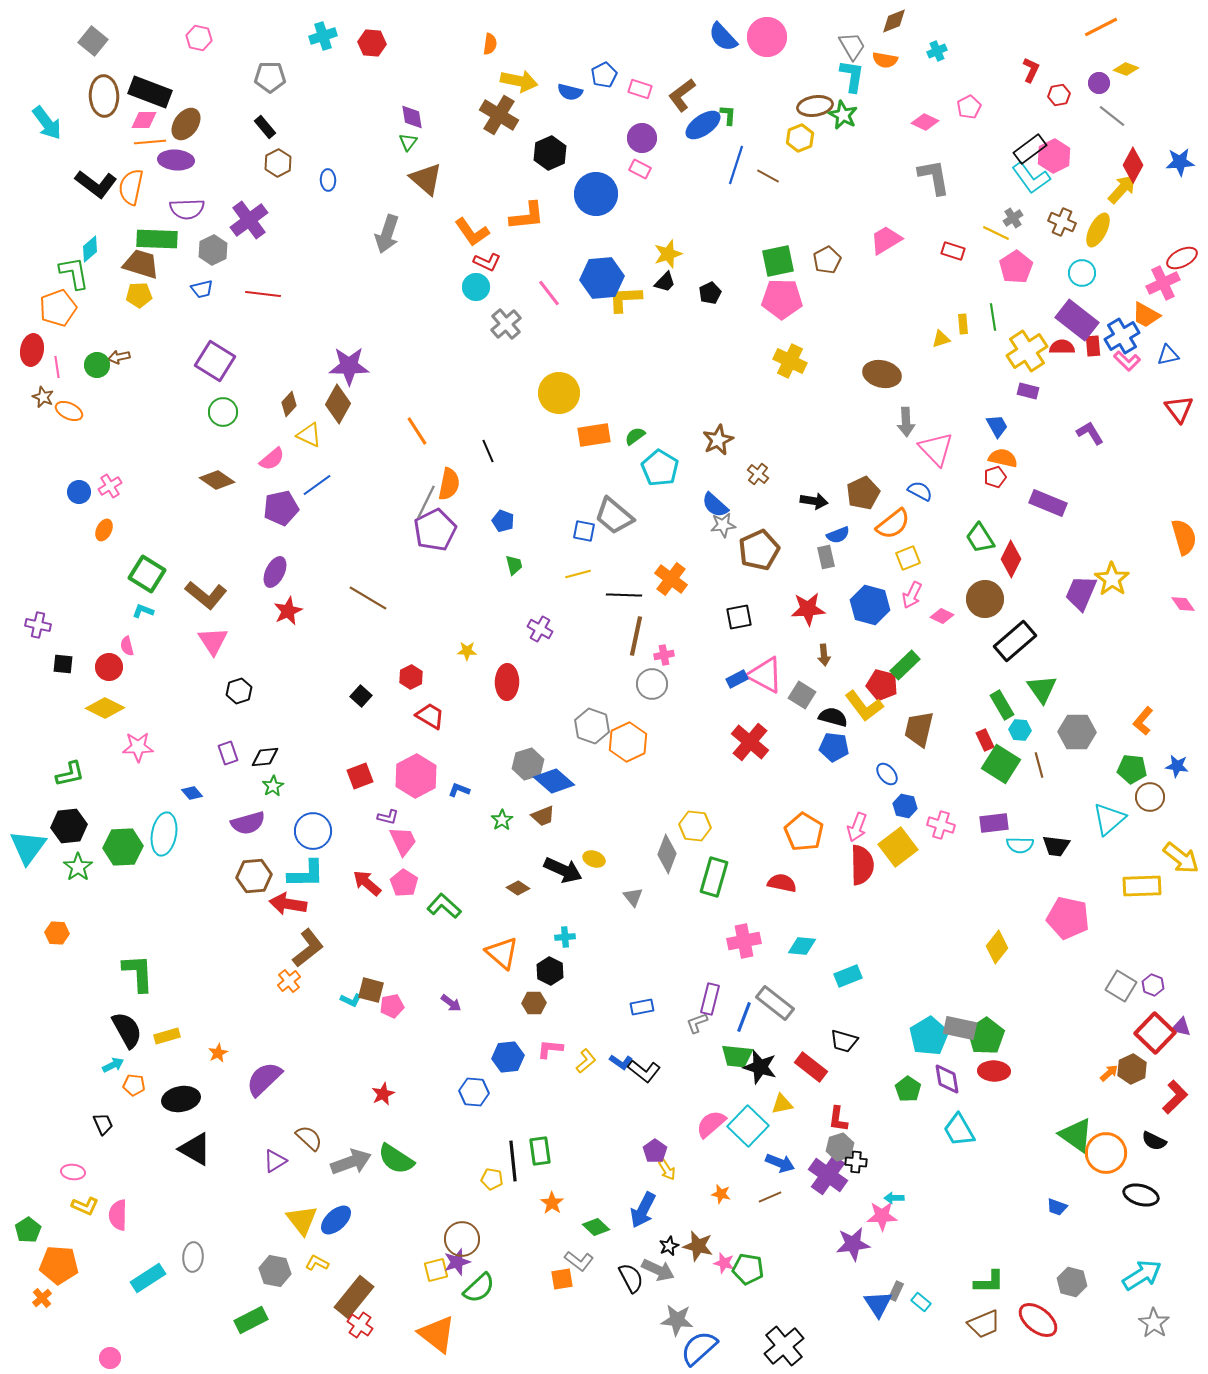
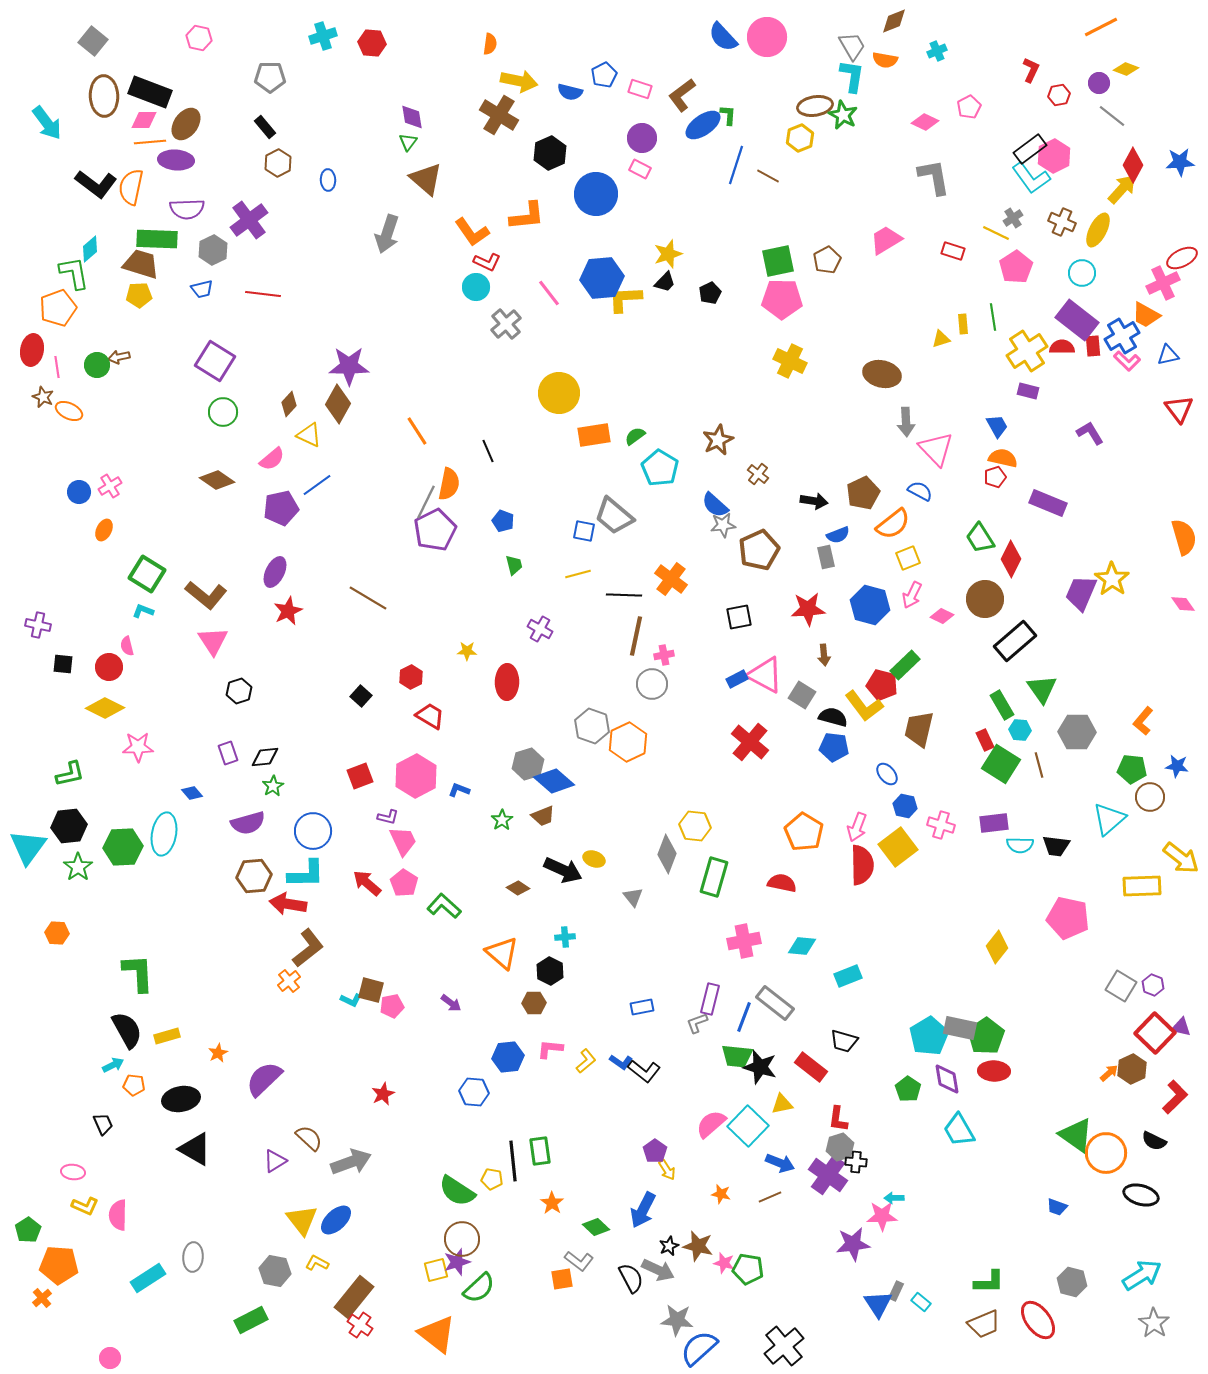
green semicircle at (396, 1159): moved 61 px right, 32 px down
red ellipse at (1038, 1320): rotated 15 degrees clockwise
